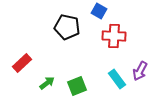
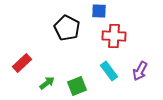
blue square: rotated 28 degrees counterclockwise
black pentagon: moved 1 px down; rotated 15 degrees clockwise
cyan rectangle: moved 8 px left, 8 px up
